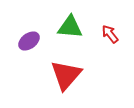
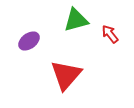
green triangle: moved 6 px right, 7 px up; rotated 20 degrees counterclockwise
